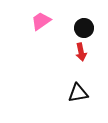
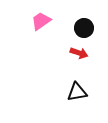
red arrow: moved 2 px left, 1 px down; rotated 60 degrees counterclockwise
black triangle: moved 1 px left, 1 px up
